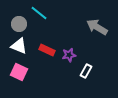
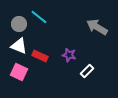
cyan line: moved 4 px down
red rectangle: moved 7 px left, 6 px down
purple star: rotated 24 degrees clockwise
white rectangle: moved 1 px right; rotated 16 degrees clockwise
